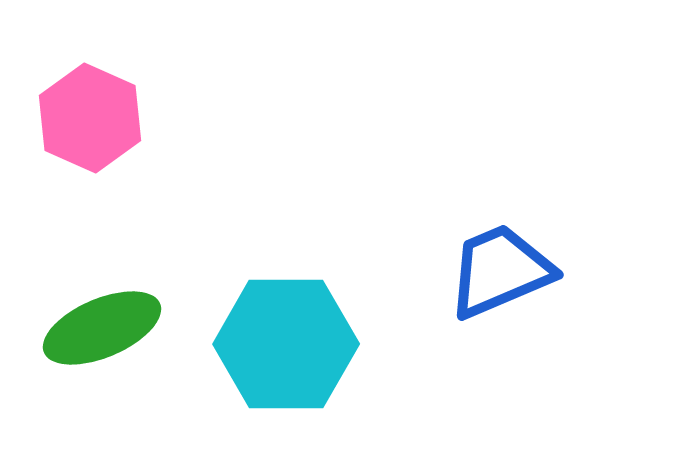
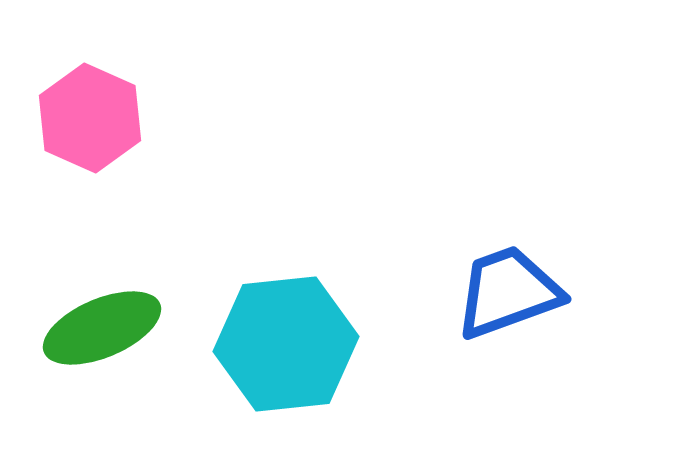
blue trapezoid: moved 8 px right, 21 px down; rotated 3 degrees clockwise
cyan hexagon: rotated 6 degrees counterclockwise
